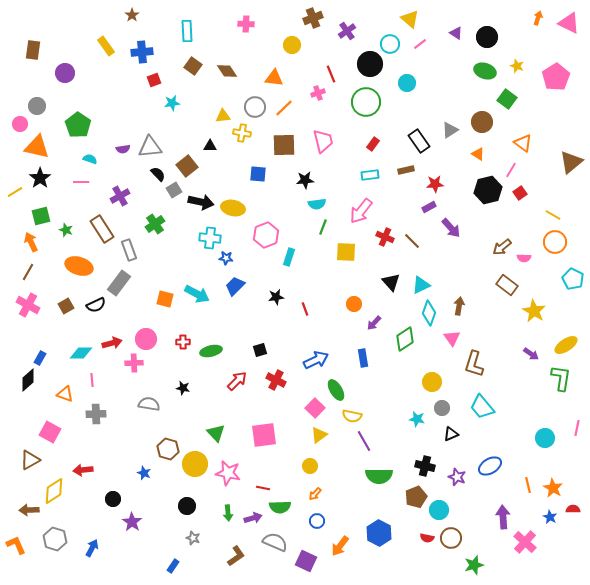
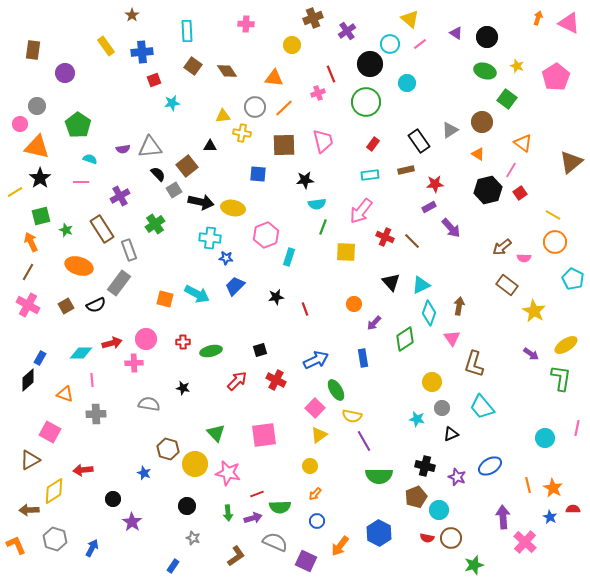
red line at (263, 488): moved 6 px left, 6 px down; rotated 32 degrees counterclockwise
